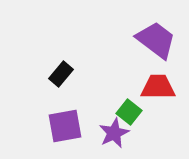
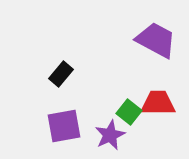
purple trapezoid: rotated 9 degrees counterclockwise
red trapezoid: moved 16 px down
purple square: moved 1 px left
purple star: moved 4 px left, 2 px down
